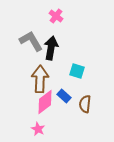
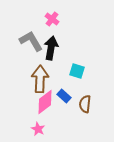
pink cross: moved 4 px left, 3 px down
